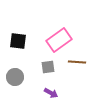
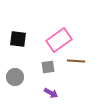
black square: moved 2 px up
brown line: moved 1 px left, 1 px up
